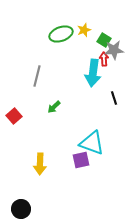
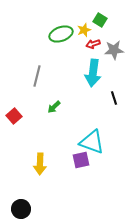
green square: moved 4 px left, 20 px up
red arrow: moved 11 px left, 15 px up; rotated 104 degrees counterclockwise
cyan triangle: moved 1 px up
